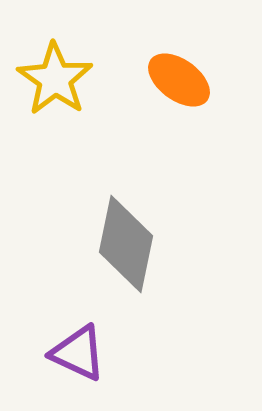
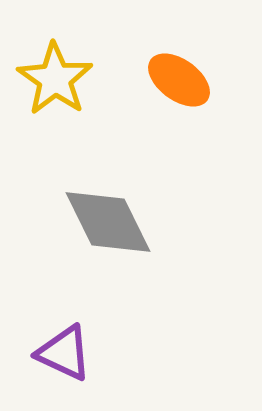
gray diamond: moved 18 px left, 22 px up; rotated 38 degrees counterclockwise
purple triangle: moved 14 px left
